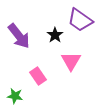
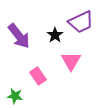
purple trapezoid: moved 1 px right, 2 px down; rotated 60 degrees counterclockwise
